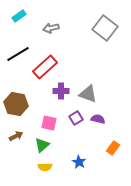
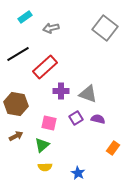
cyan rectangle: moved 6 px right, 1 px down
blue star: moved 1 px left, 11 px down
